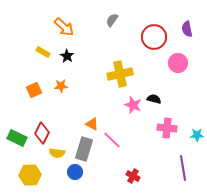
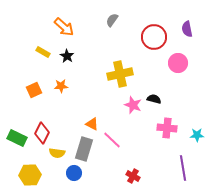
blue circle: moved 1 px left, 1 px down
